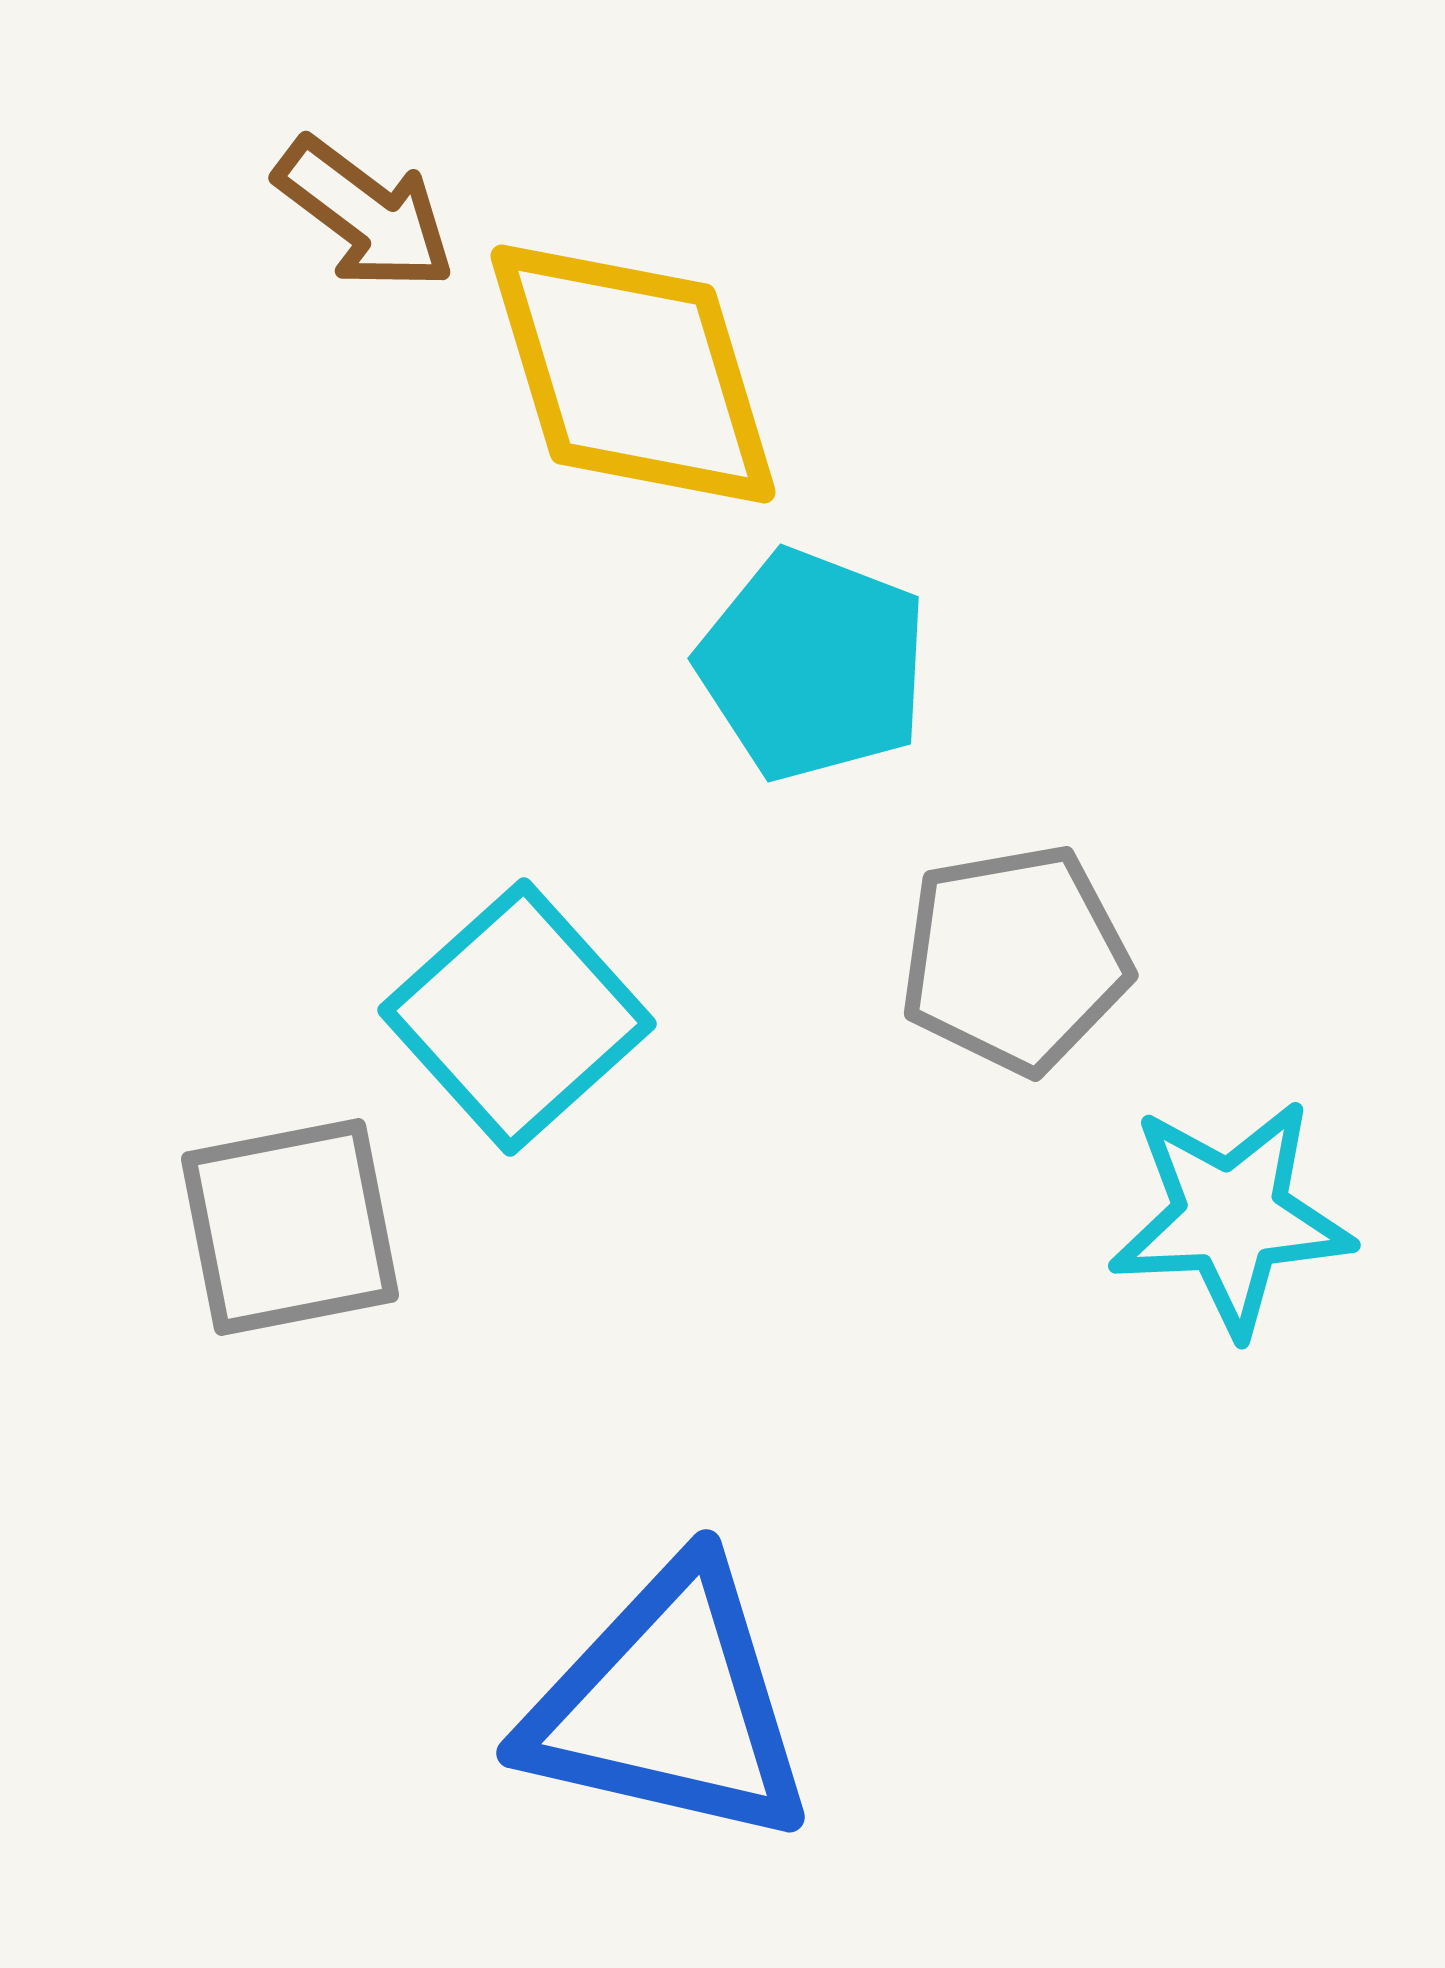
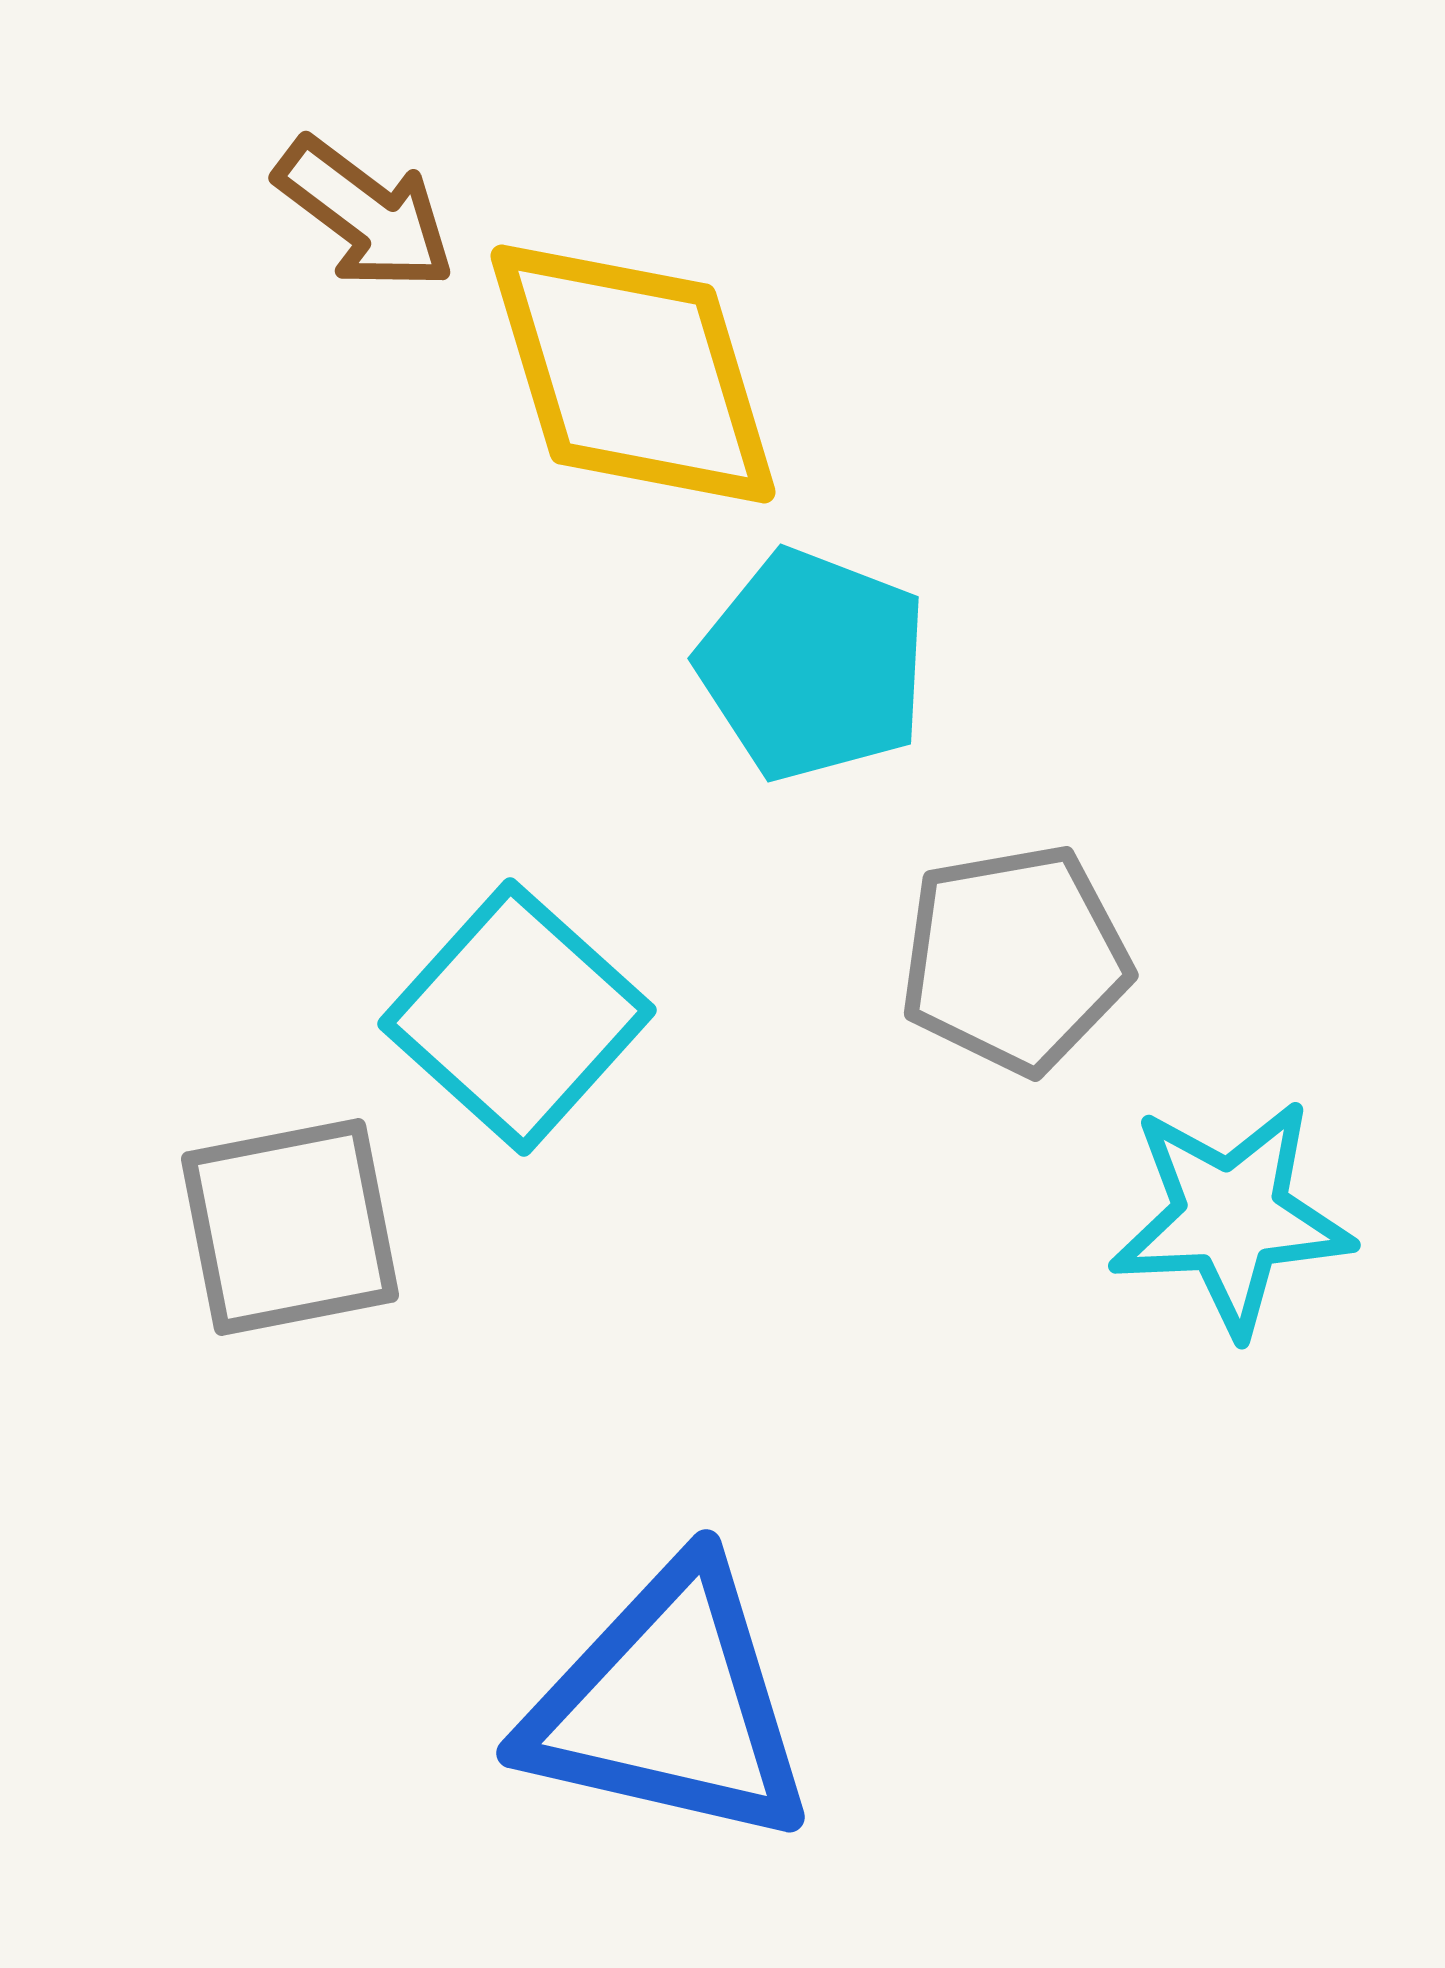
cyan square: rotated 6 degrees counterclockwise
